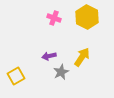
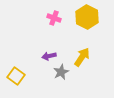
yellow square: rotated 24 degrees counterclockwise
